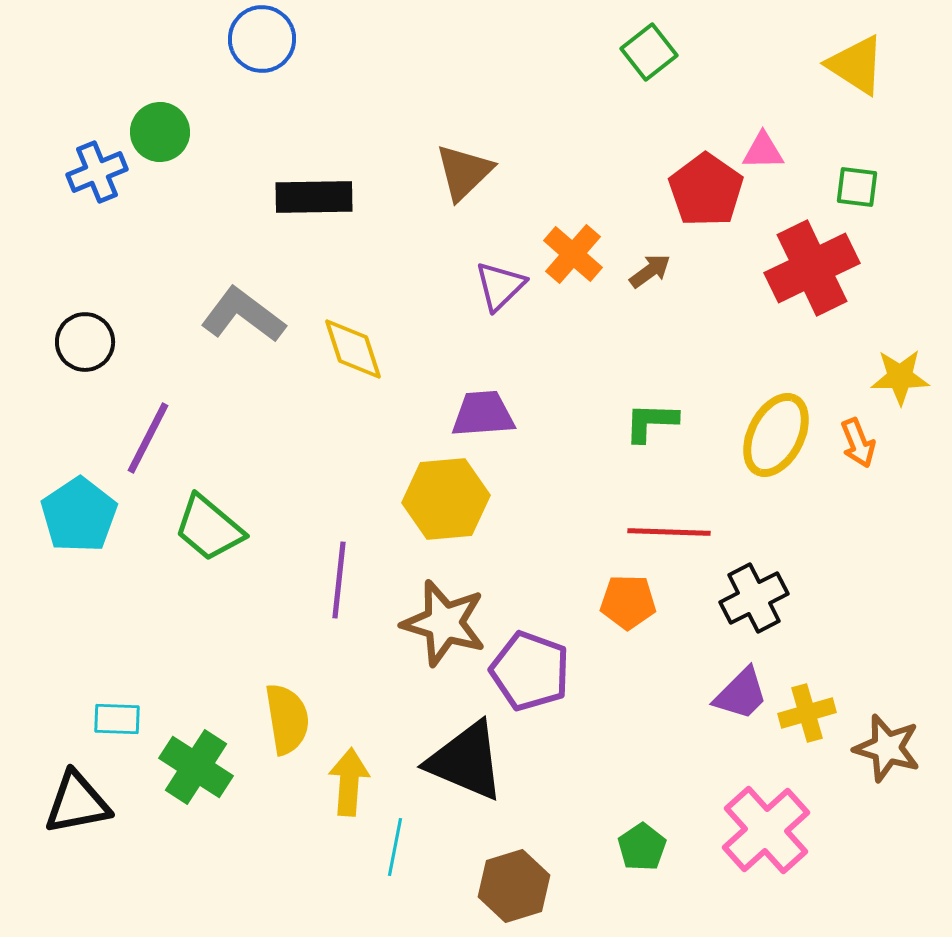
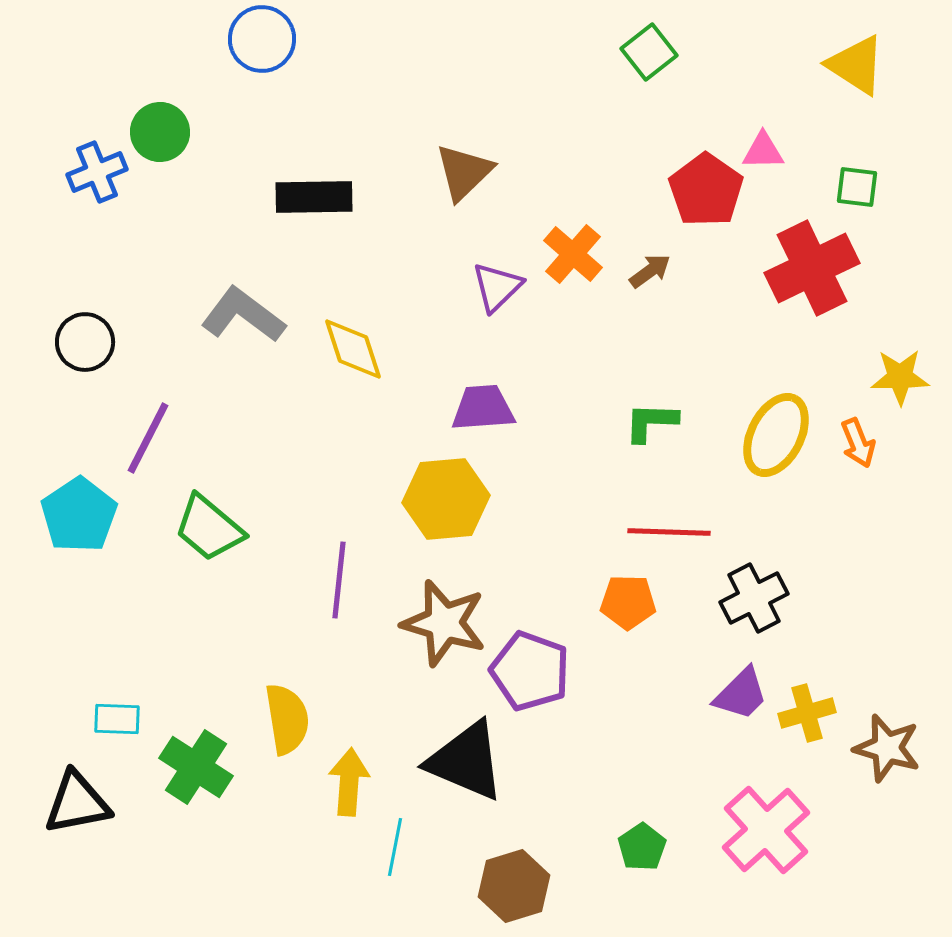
purple triangle at (500, 286): moved 3 px left, 1 px down
purple trapezoid at (483, 414): moved 6 px up
